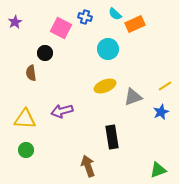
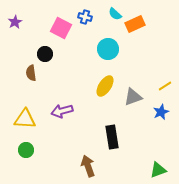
black circle: moved 1 px down
yellow ellipse: rotated 35 degrees counterclockwise
